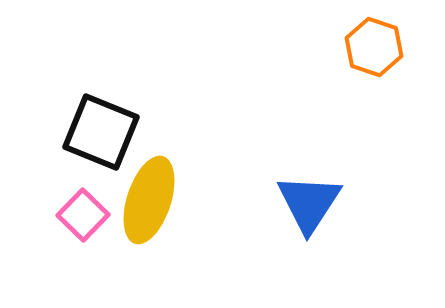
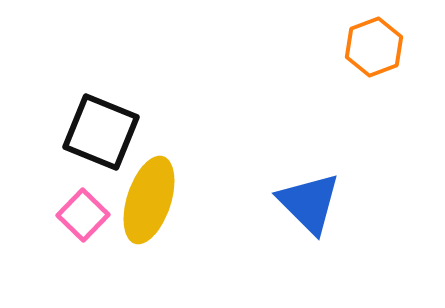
orange hexagon: rotated 20 degrees clockwise
blue triangle: rotated 18 degrees counterclockwise
